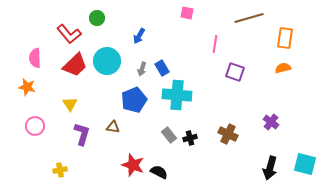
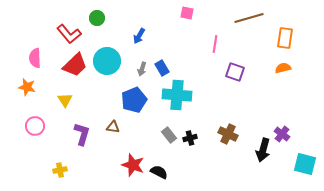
yellow triangle: moved 5 px left, 4 px up
purple cross: moved 11 px right, 12 px down
black arrow: moved 7 px left, 18 px up
